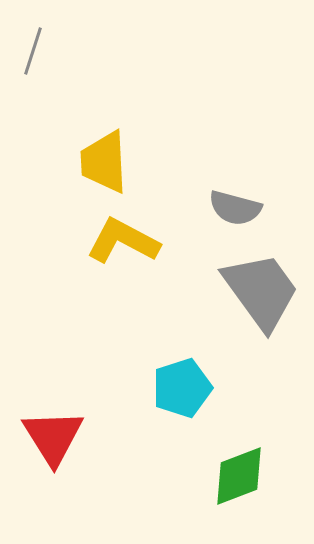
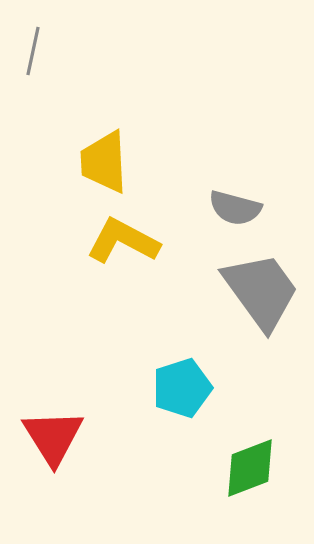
gray line: rotated 6 degrees counterclockwise
green diamond: moved 11 px right, 8 px up
